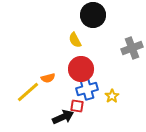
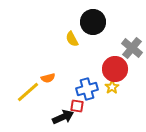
black circle: moved 7 px down
yellow semicircle: moved 3 px left, 1 px up
gray cross: rotated 30 degrees counterclockwise
red circle: moved 34 px right
yellow star: moved 9 px up
